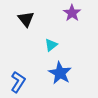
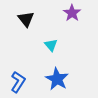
cyan triangle: rotated 32 degrees counterclockwise
blue star: moved 3 px left, 6 px down
